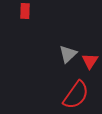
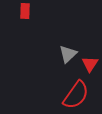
red triangle: moved 3 px down
